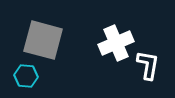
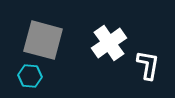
white cross: moved 7 px left; rotated 12 degrees counterclockwise
cyan hexagon: moved 4 px right
